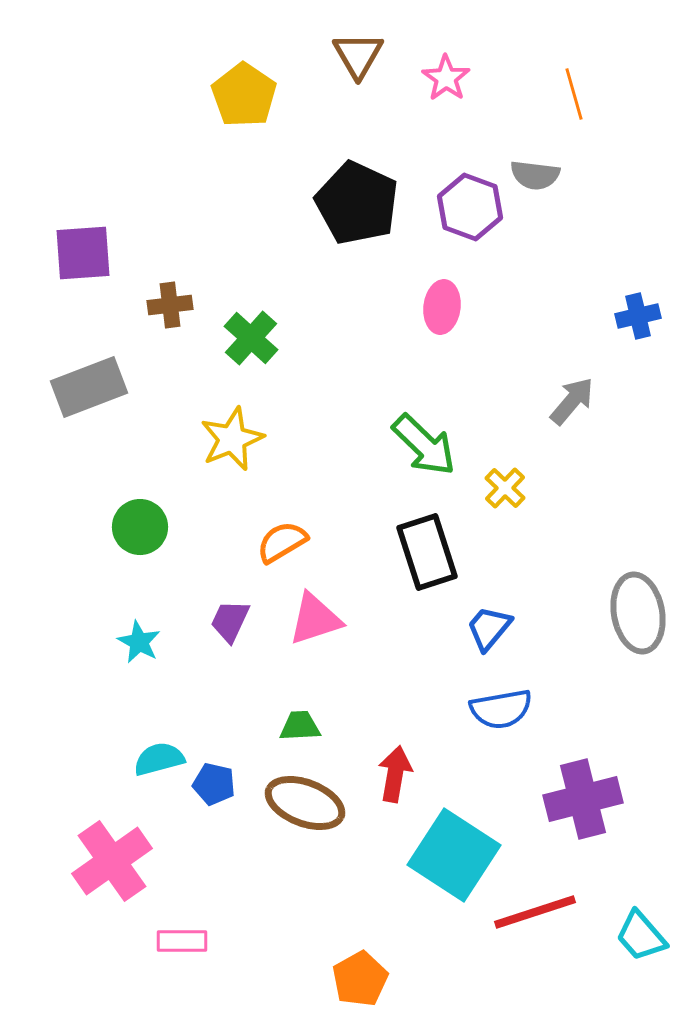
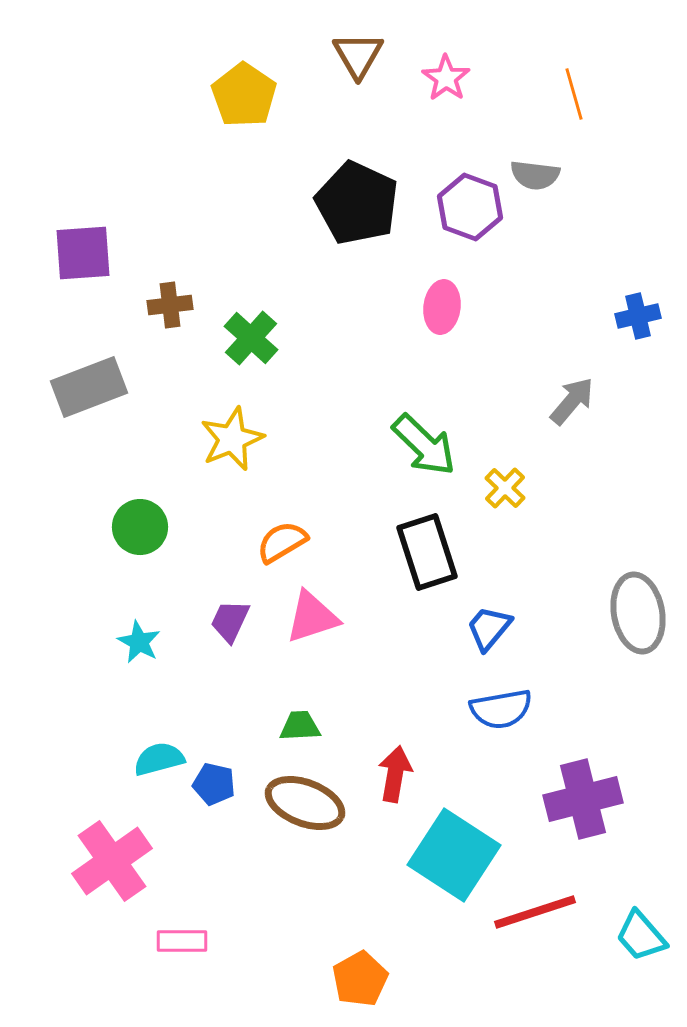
pink triangle: moved 3 px left, 2 px up
